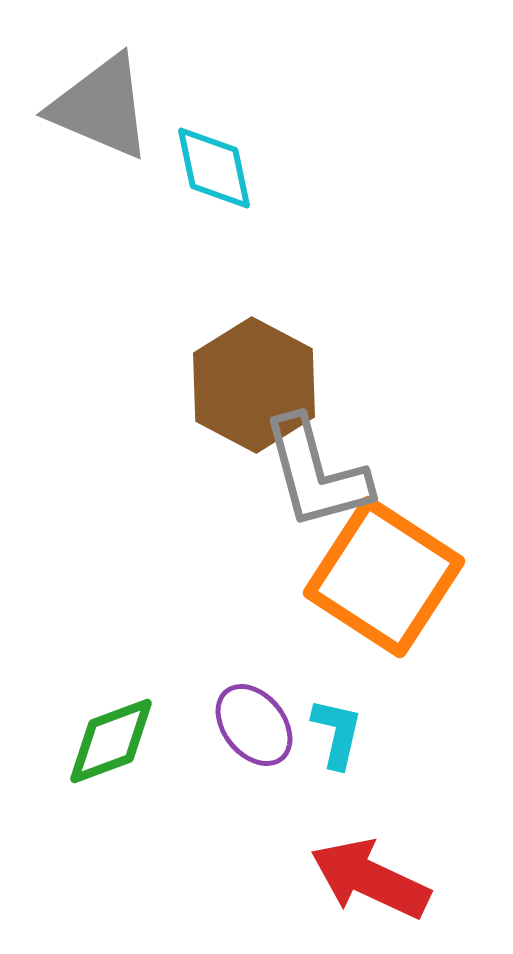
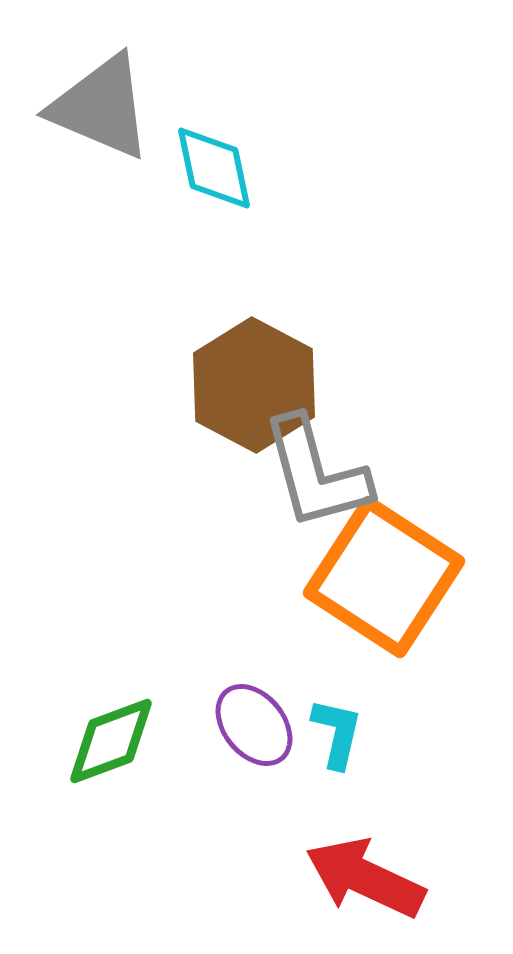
red arrow: moved 5 px left, 1 px up
